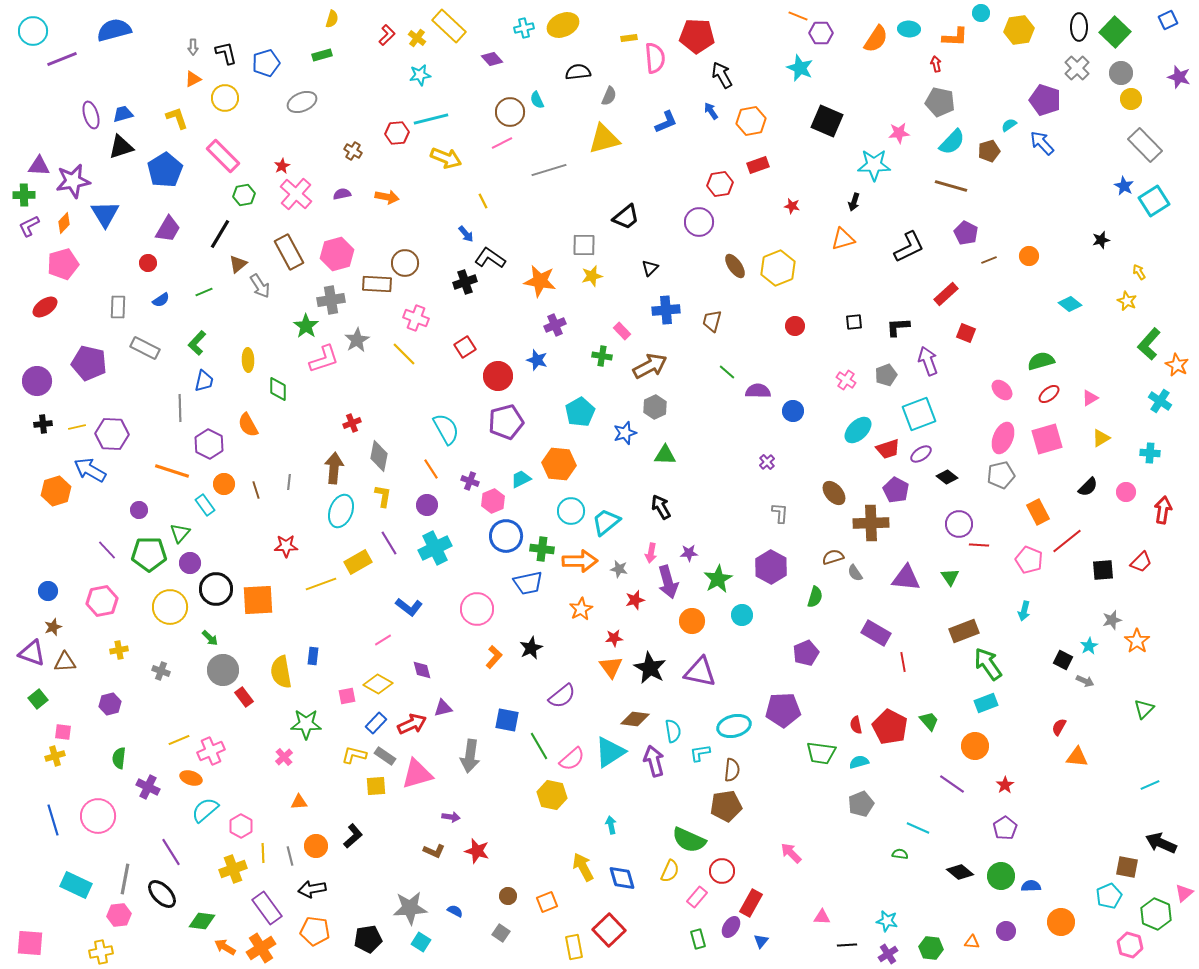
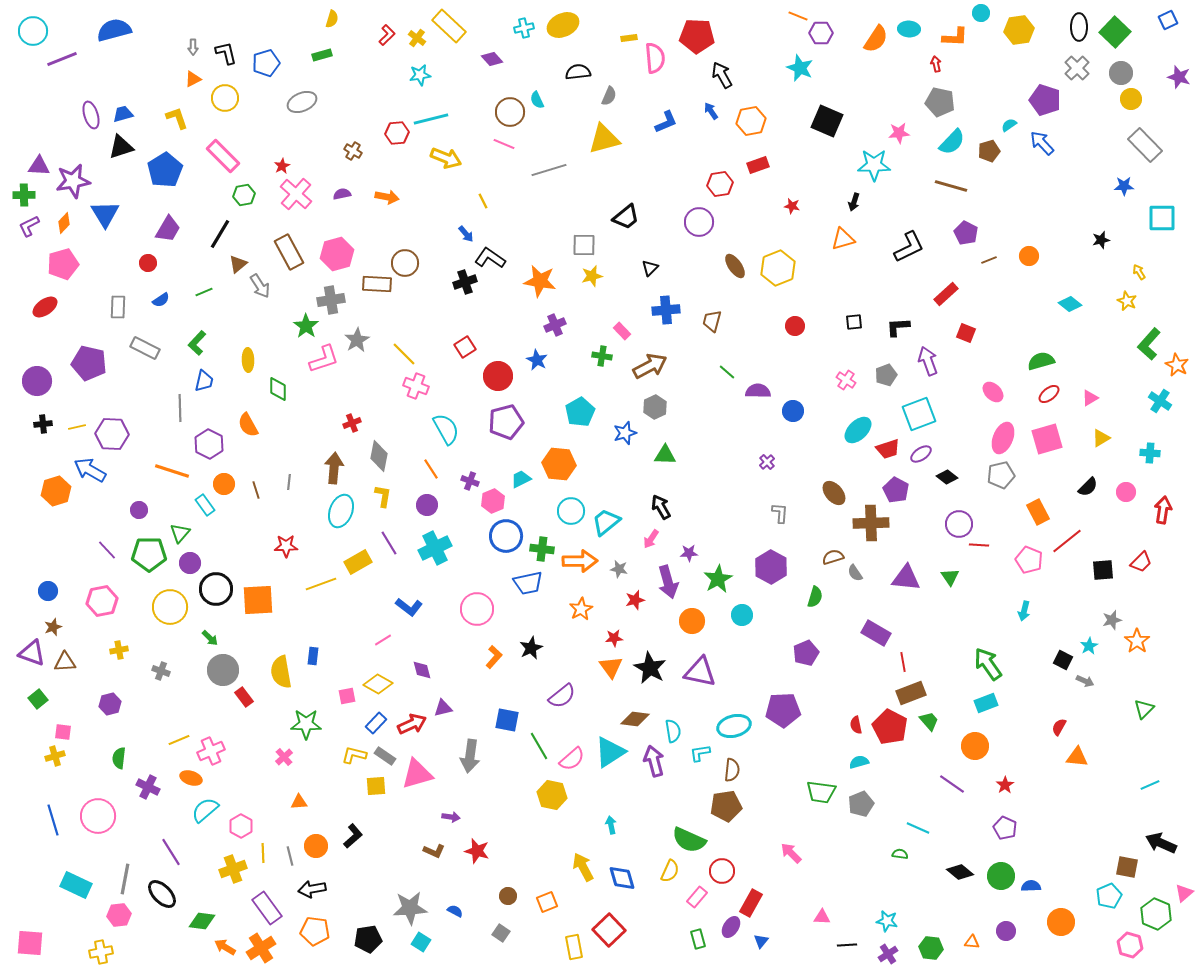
pink line at (502, 143): moved 2 px right, 1 px down; rotated 50 degrees clockwise
blue star at (1124, 186): rotated 30 degrees counterclockwise
cyan square at (1154, 201): moved 8 px right, 17 px down; rotated 32 degrees clockwise
pink cross at (416, 318): moved 68 px down
blue star at (537, 360): rotated 10 degrees clockwise
pink ellipse at (1002, 390): moved 9 px left, 2 px down
pink arrow at (651, 553): moved 14 px up; rotated 24 degrees clockwise
brown rectangle at (964, 631): moved 53 px left, 62 px down
green trapezoid at (821, 753): moved 39 px down
purple pentagon at (1005, 828): rotated 15 degrees counterclockwise
